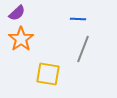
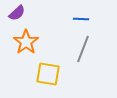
blue line: moved 3 px right
orange star: moved 5 px right, 3 px down
